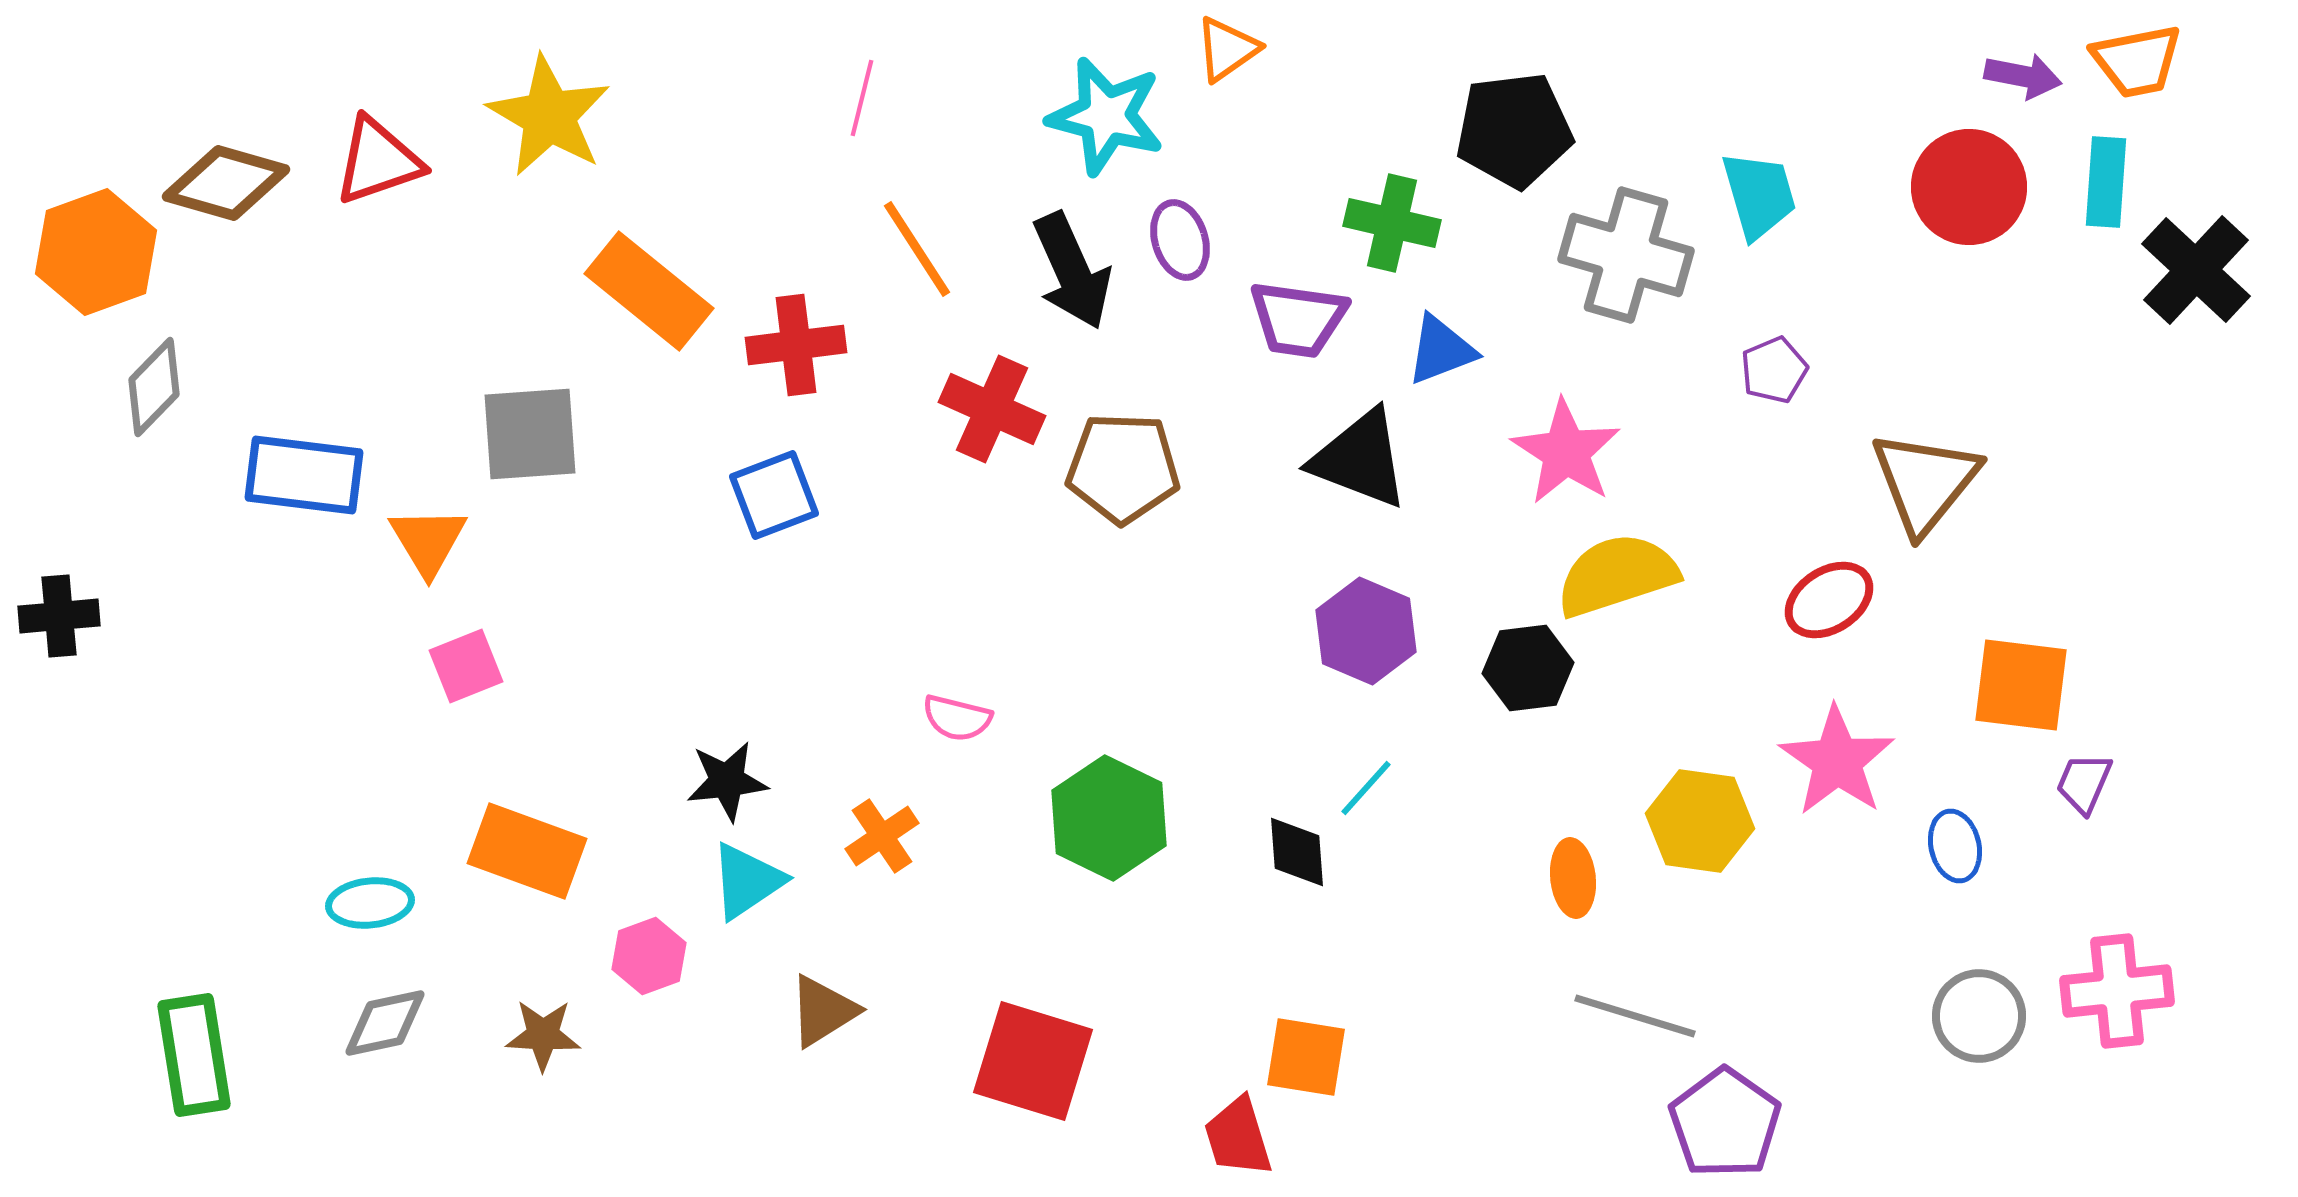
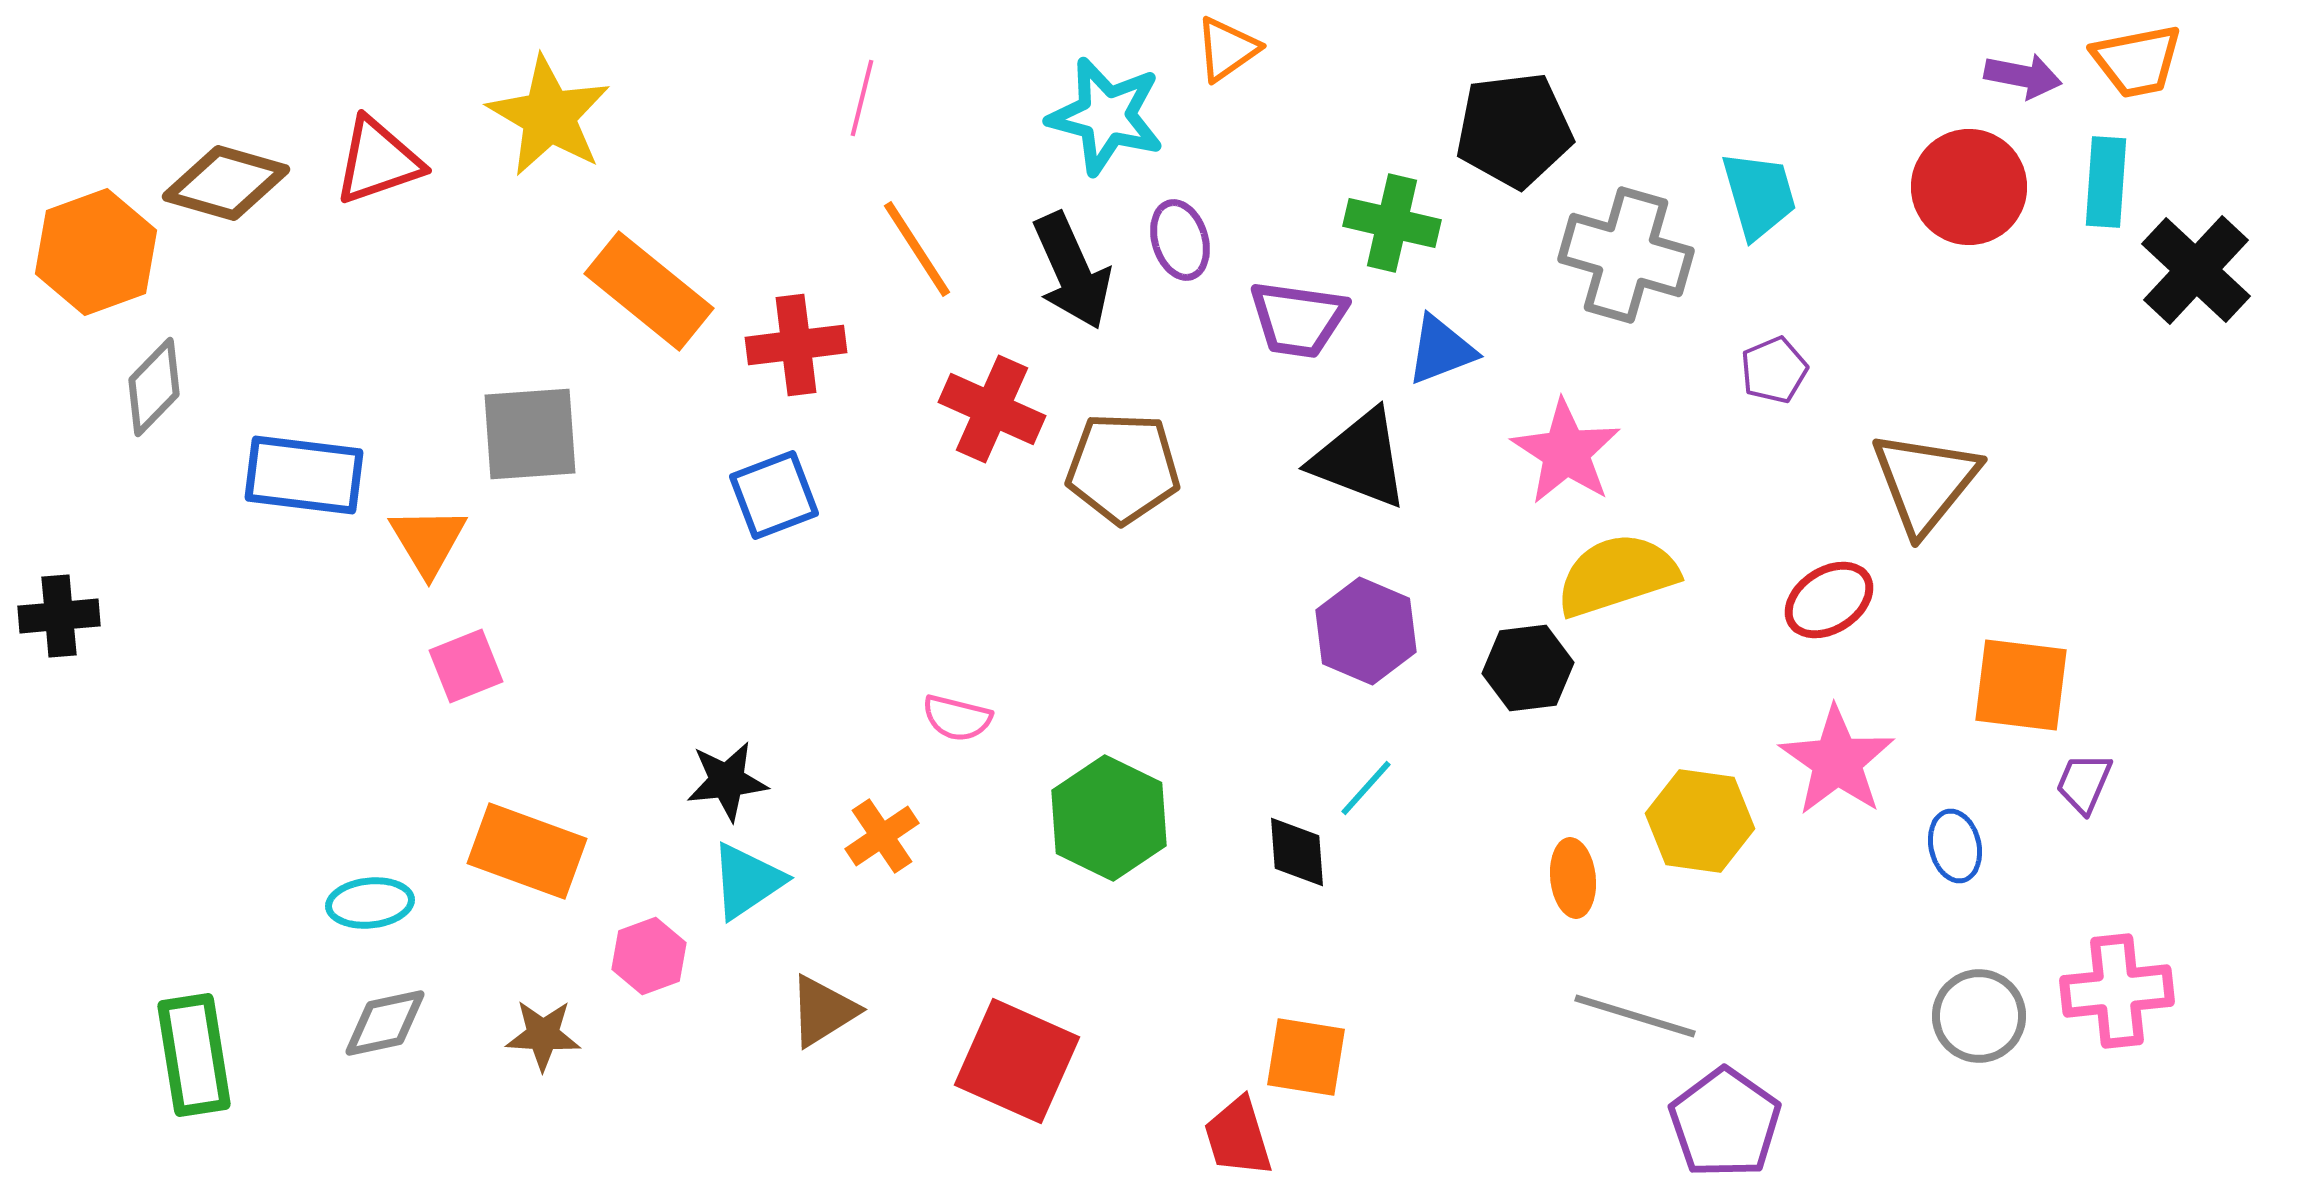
red square at (1033, 1061): moved 16 px left; rotated 7 degrees clockwise
